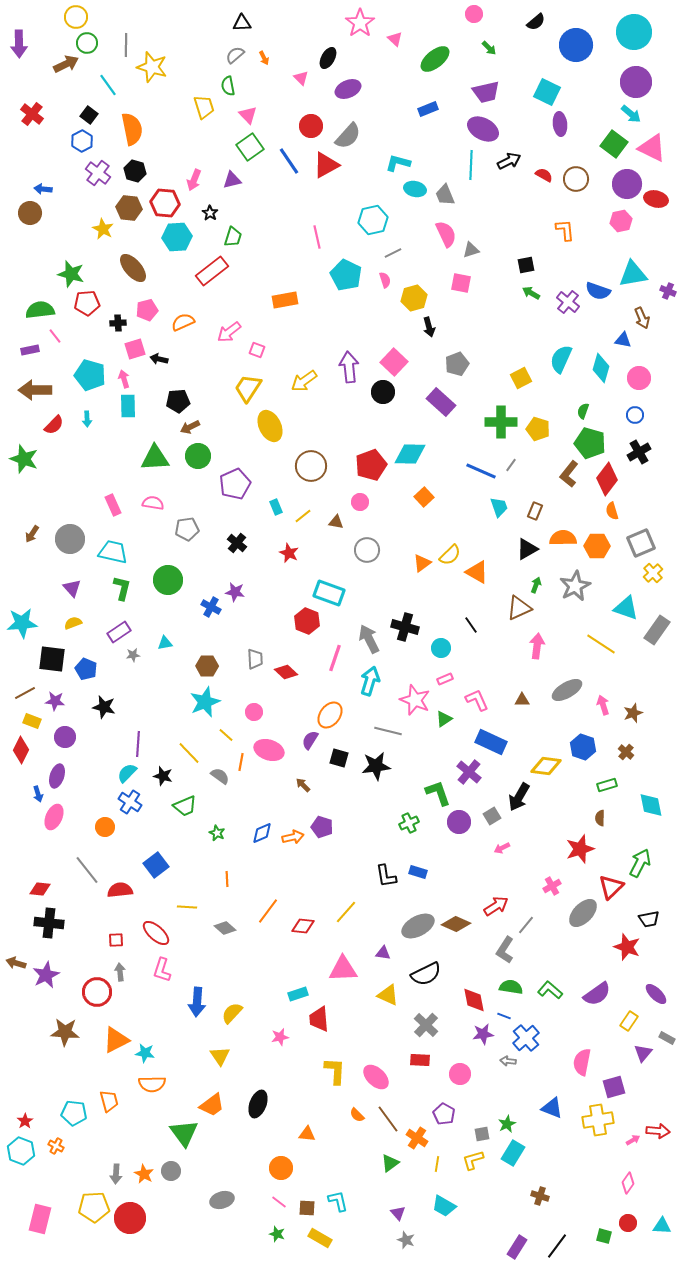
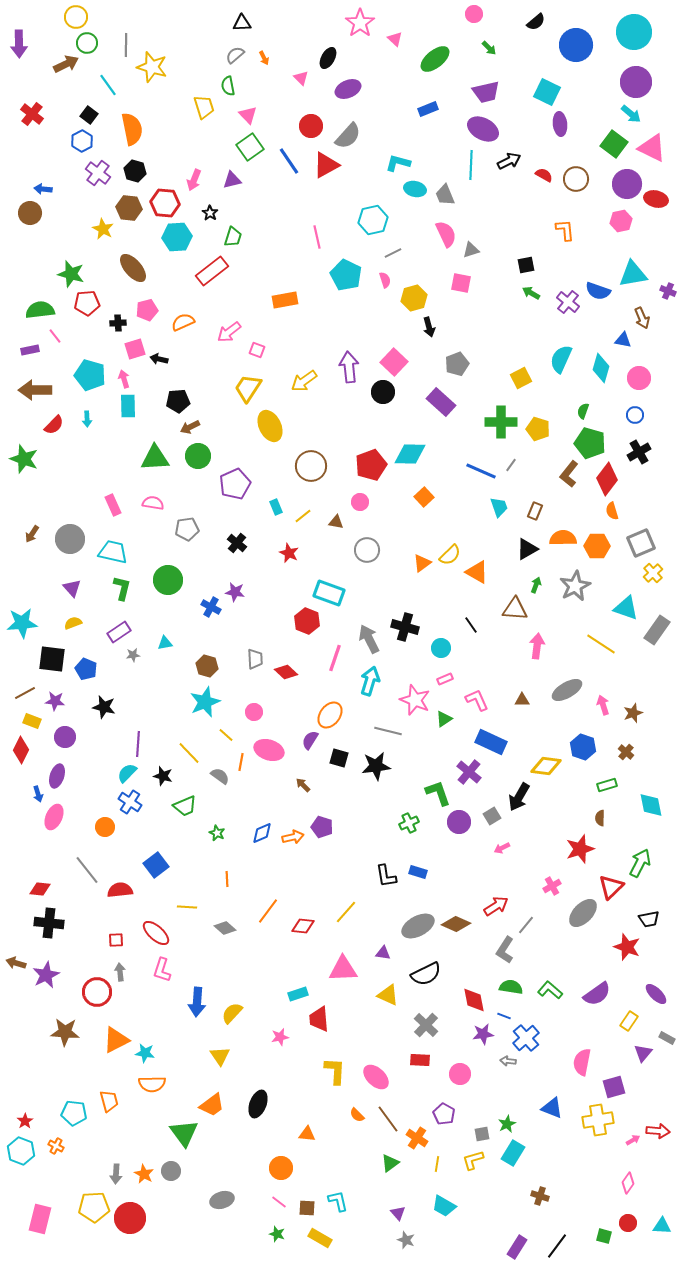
brown triangle at (519, 608): moved 4 px left, 1 px down; rotated 28 degrees clockwise
brown hexagon at (207, 666): rotated 15 degrees clockwise
